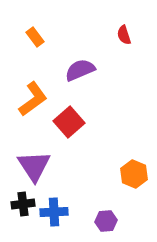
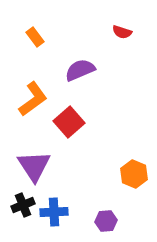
red semicircle: moved 2 px left, 3 px up; rotated 54 degrees counterclockwise
black cross: moved 1 px down; rotated 15 degrees counterclockwise
